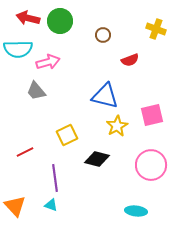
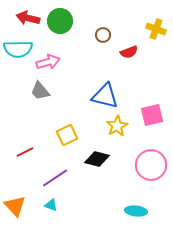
red semicircle: moved 1 px left, 8 px up
gray trapezoid: moved 4 px right
purple line: rotated 64 degrees clockwise
